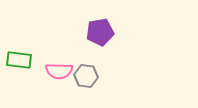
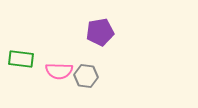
green rectangle: moved 2 px right, 1 px up
